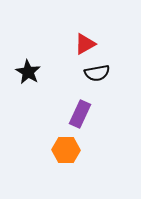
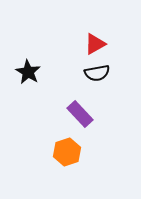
red triangle: moved 10 px right
purple rectangle: rotated 68 degrees counterclockwise
orange hexagon: moved 1 px right, 2 px down; rotated 20 degrees counterclockwise
